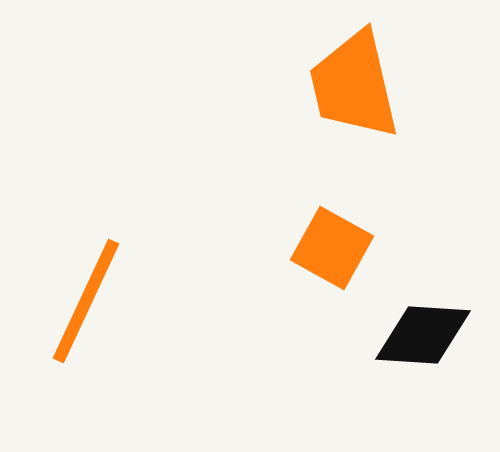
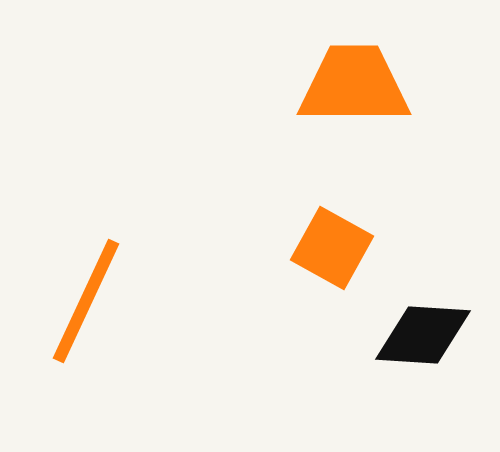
orange trapezoid: rotated 103 degrees clockwise
